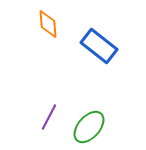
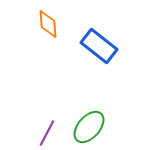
purple line: moved 2 px left, 16 px down
